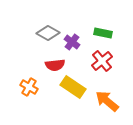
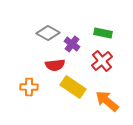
purple cross: moved 2 px down
orange cross: rotated 30 degrees counterclockwise
